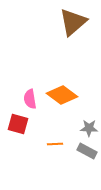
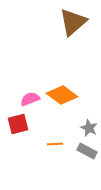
pink semicircle: rotated 78 degrees clockwise
red square: rotated 30 degrees counterclockwise
gray star: rotated 24 degrees clockwise
